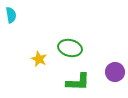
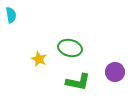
green L-shape: rotated 10 degrees clockwise
